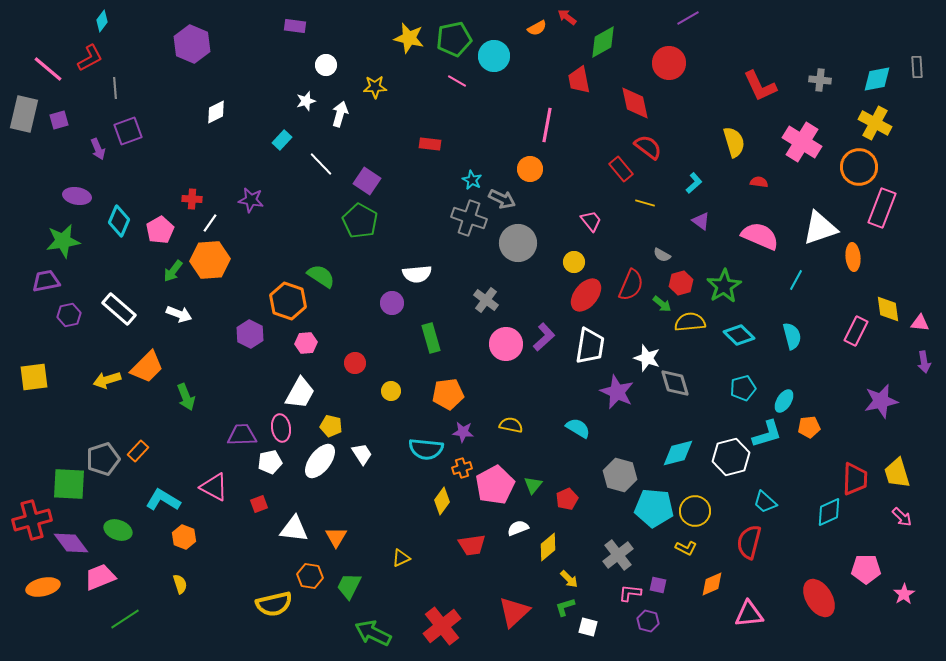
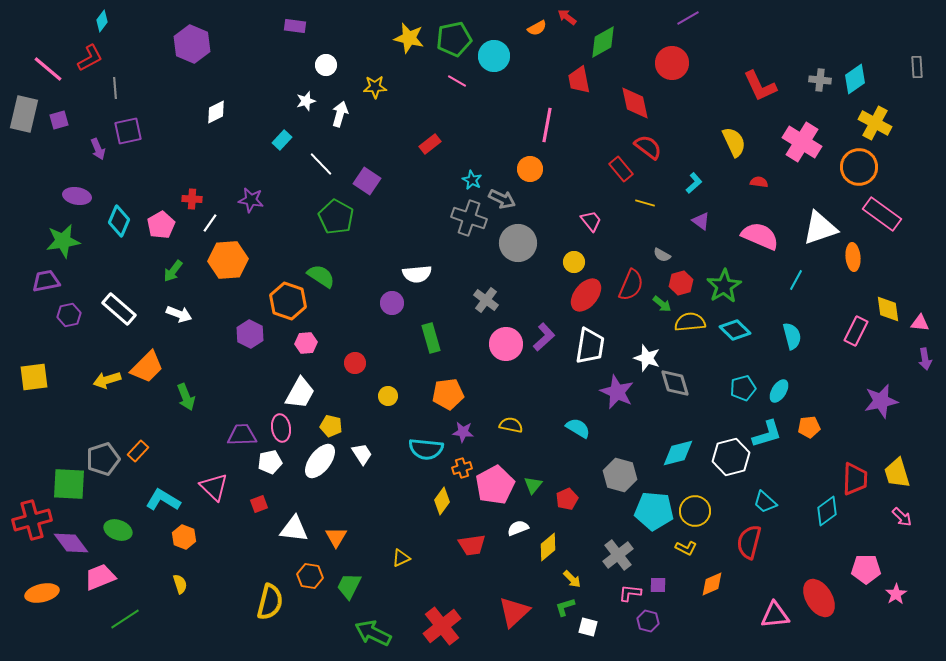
red circle at (669, 63): moved 3 px right
cyan diamond at (877, 79): moved 22 px left; rotated 24 degrees counterclockwise
purple square at (128, 131): rotated 8 degrees clockwise
yellow semicircle at (734, 142): rotated 8 degrees counterclockwise
red rectangle at (430, 144): rotated 45 degrees counterclockwise
pink rectangle at (882, 208): moved 6 px down; rotated 75 degrees counterclockwise
green pentagon at (360, 221): moved 24 px left, 4 px up
pink pentagon at (160, 230): moved 1 px right, 5 px up
orange hexagon at (210, 260): moved 18 px right
cyan diamond at (739, 335): moved 4 px left, 5 px up
purple arrow at (924, 362): moved 1 px right, 3 px up
yellow circle at (391, 391): moved 3 px left, 5 px down
cyan ellipse at (784, 401): moved 5 px left, 10 px up
pink triangle at (214, 487): rotated 16 degrees clockwise
cyan pentagon at (654, 508): moved 3 px down
cyan diamond at (829, 512): moved 2 px left, 1 px up; rotated 12 degrees counterclockwise
yellow arrow at (569, 579): moved 3 px right
purple square at (658, 585): rotated 12 degrees counterclockwise
orange ellipse at (43, 587): moved 1 px left, 6 px down
pink star at (904, 594): moved 8 px left
yellow semicircle at (274, 604): moved 4 px left, 2 px up; rotated 63 degrees counterclockwise
pink triangle at (749, 614): moved 26 px right, 1 px down
